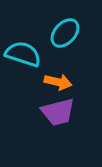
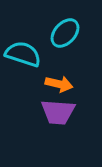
orange arrow: moved 1 px right, 2 px down
purple trapezoid: rotated 18 degrees clockwise
